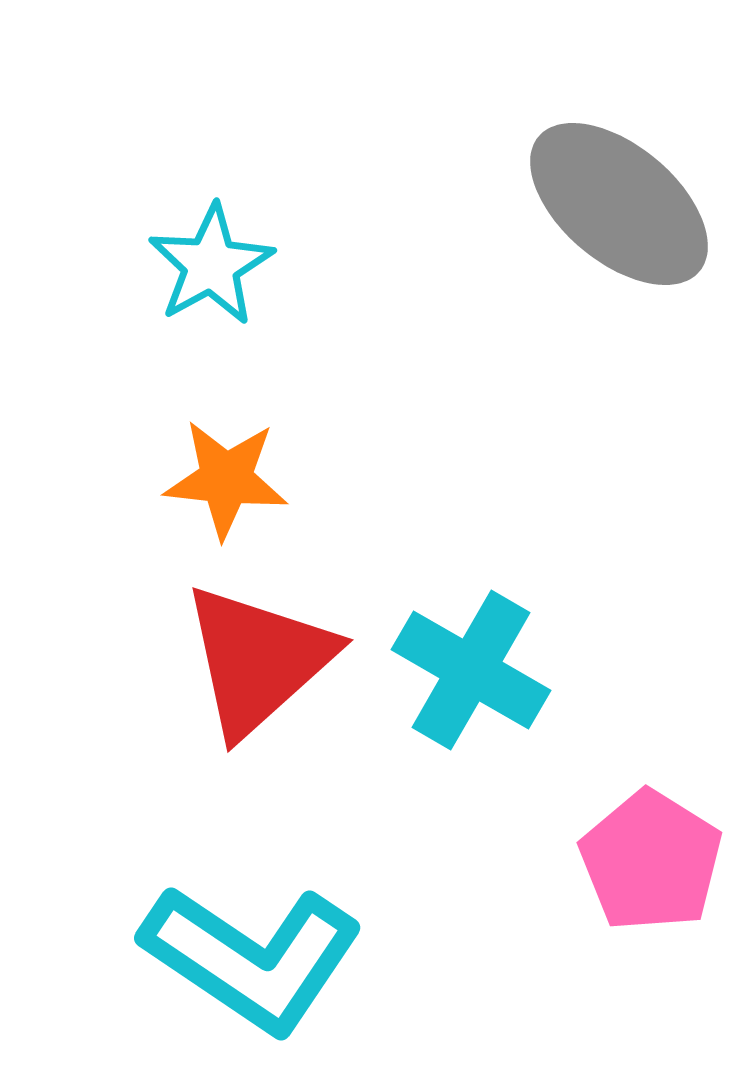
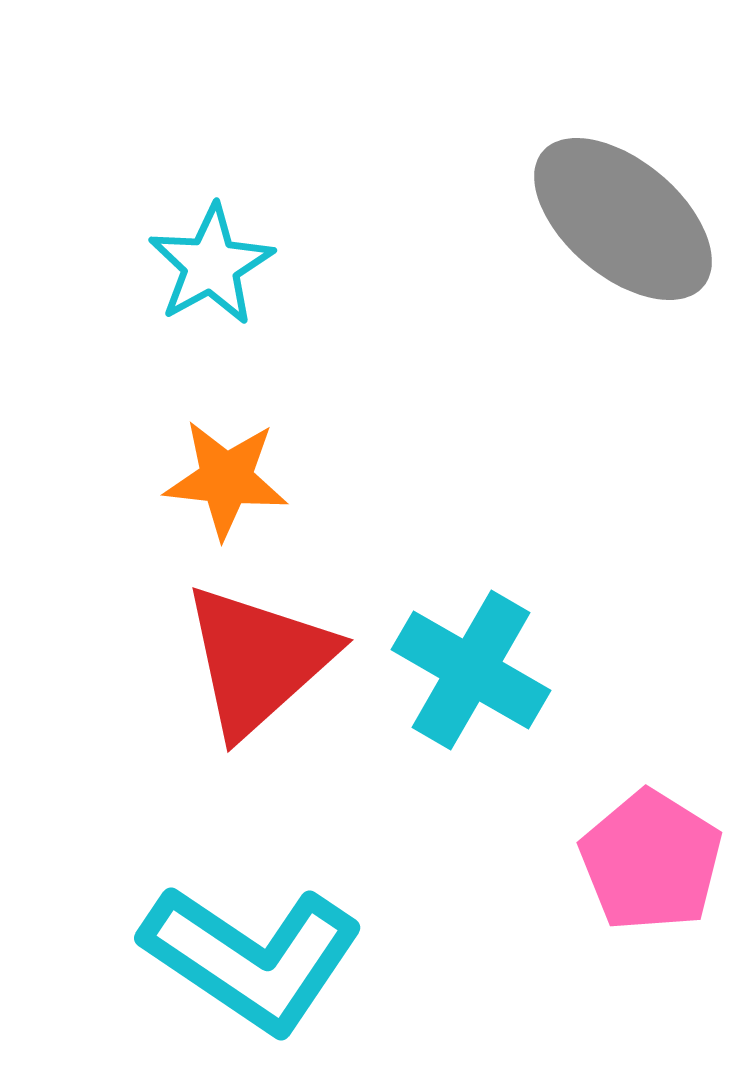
gray ellipse: moved 4 px right, 15 px down
